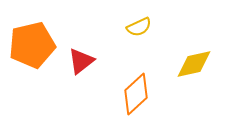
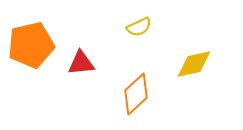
orange pentagon: moved 1 px left
red triangle: moved 2 px down; rotated 32 degrees clockwise
